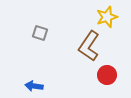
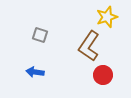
gray square: moved 2 px down
red circle: moved 4 px left
blue arrow: moved 1 px right, 14 px up
